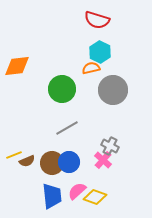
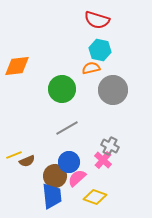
cyan hexagon: moved 2 px up; rotated 15 degrees counterclockwise
brown circle: moved 3 px right, 13 px down
pink semicircle: moved 13 px up
